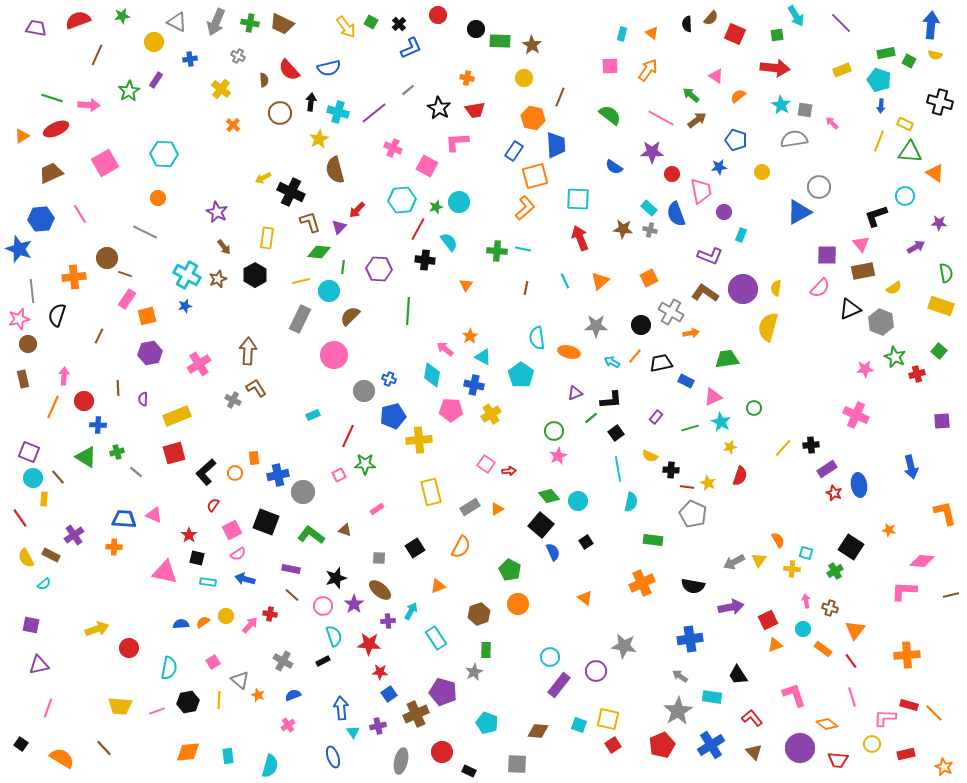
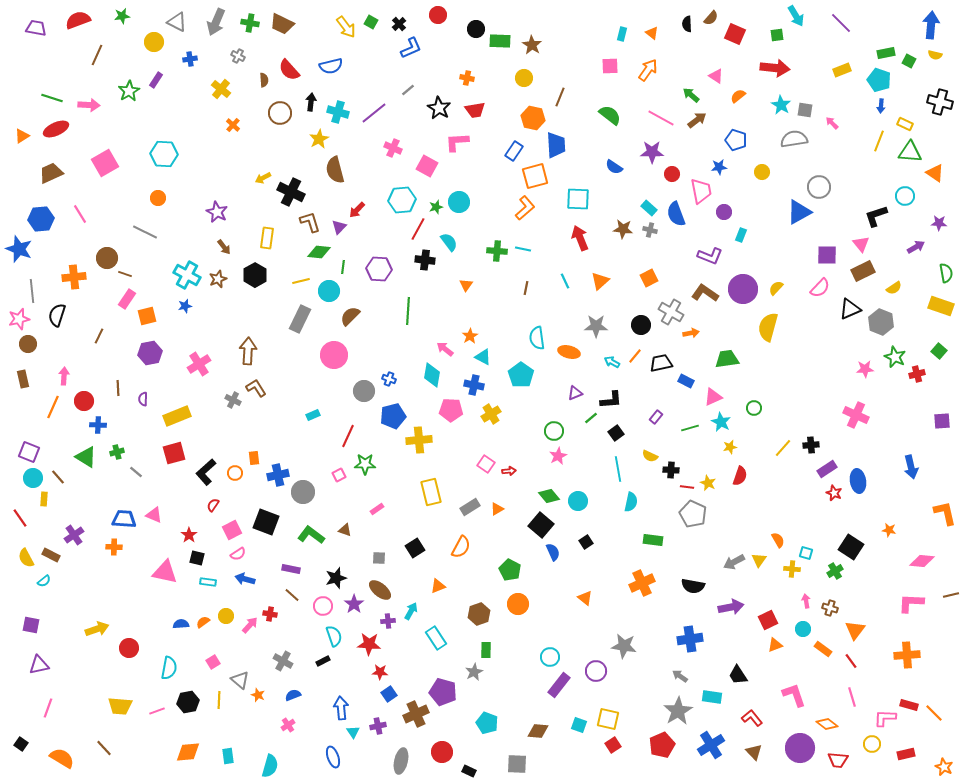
blue semicircle at (329, 68): moved 2 px right, 2 px up
brown rectangle at (863, 271): rotated 15 degrees counterclockwise
yellow semicircle at (776, 288): rotated 35 degrees clockwise
blue ellipse at (859, 485): moved 1 px left, 4 px up
cyan semicircle at (44, 584): moved 3 px up
pink L-shape at (904, 591): moved 7 px right, 12 px down
